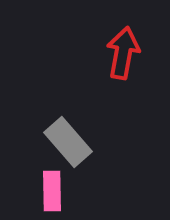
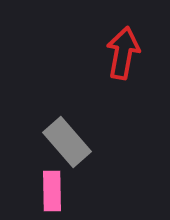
gray rectangle: moved 1 px left
